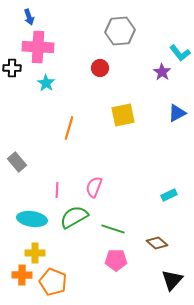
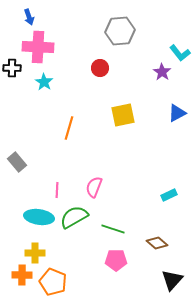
cyan star: moved 2 px left, 1 px up
cyan ellipse: moved 7 px right, 2 px up
